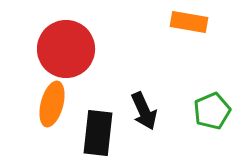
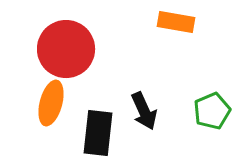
orange rectangle: moved 13 px left
orange ellipse: moved 1 px left, 1 px up
